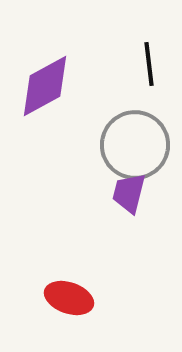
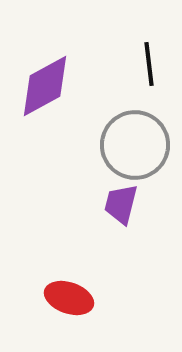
purple trapezoid: moved 8 px left, 11 px down
